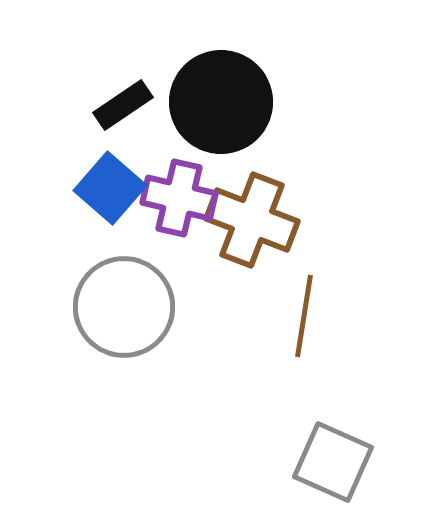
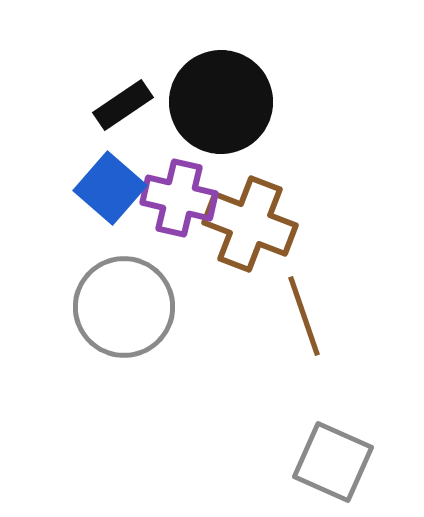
brown cross: moved 2 px left, 4 px down
brown line: rotated 28 degrees counterclockwise
